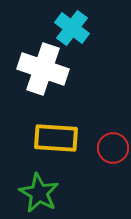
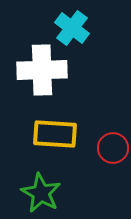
white cross: moved 1 px left, 1 px down; rotated 21 degrees counterclockwise
yellow rectangle: moved 1 px left, 4 px up
green star: moved 2 px right
